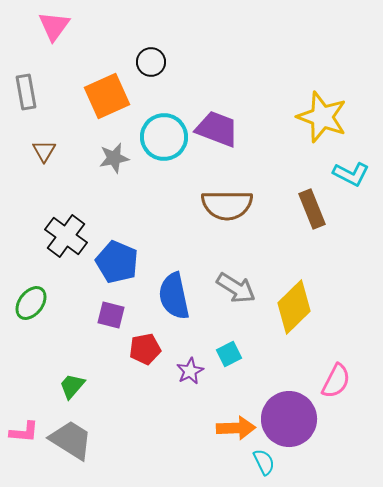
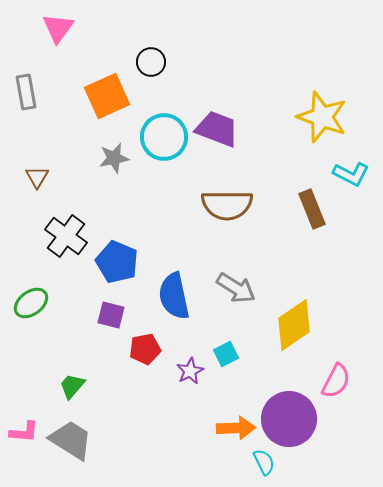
pink triangle: moved 4 px right, 2 px down
brown triangle: moved 7 px left, 26 px down
green ellipse: rotated 16 degrees clockwise
yellow diamond: moved 18 px down; rotated 10 degrees clockwise
cyan square: moved 3 px left
